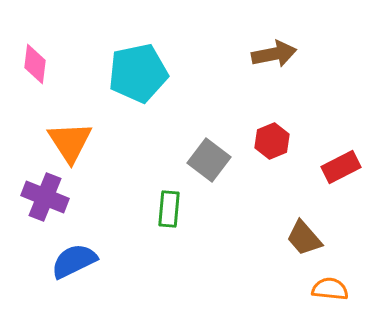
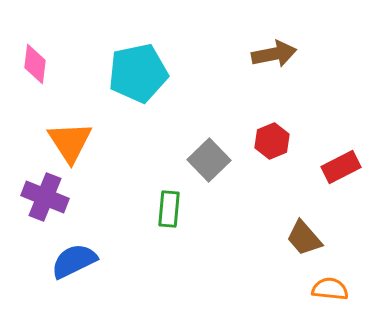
gray square: rotated 9 degrees clockwise
